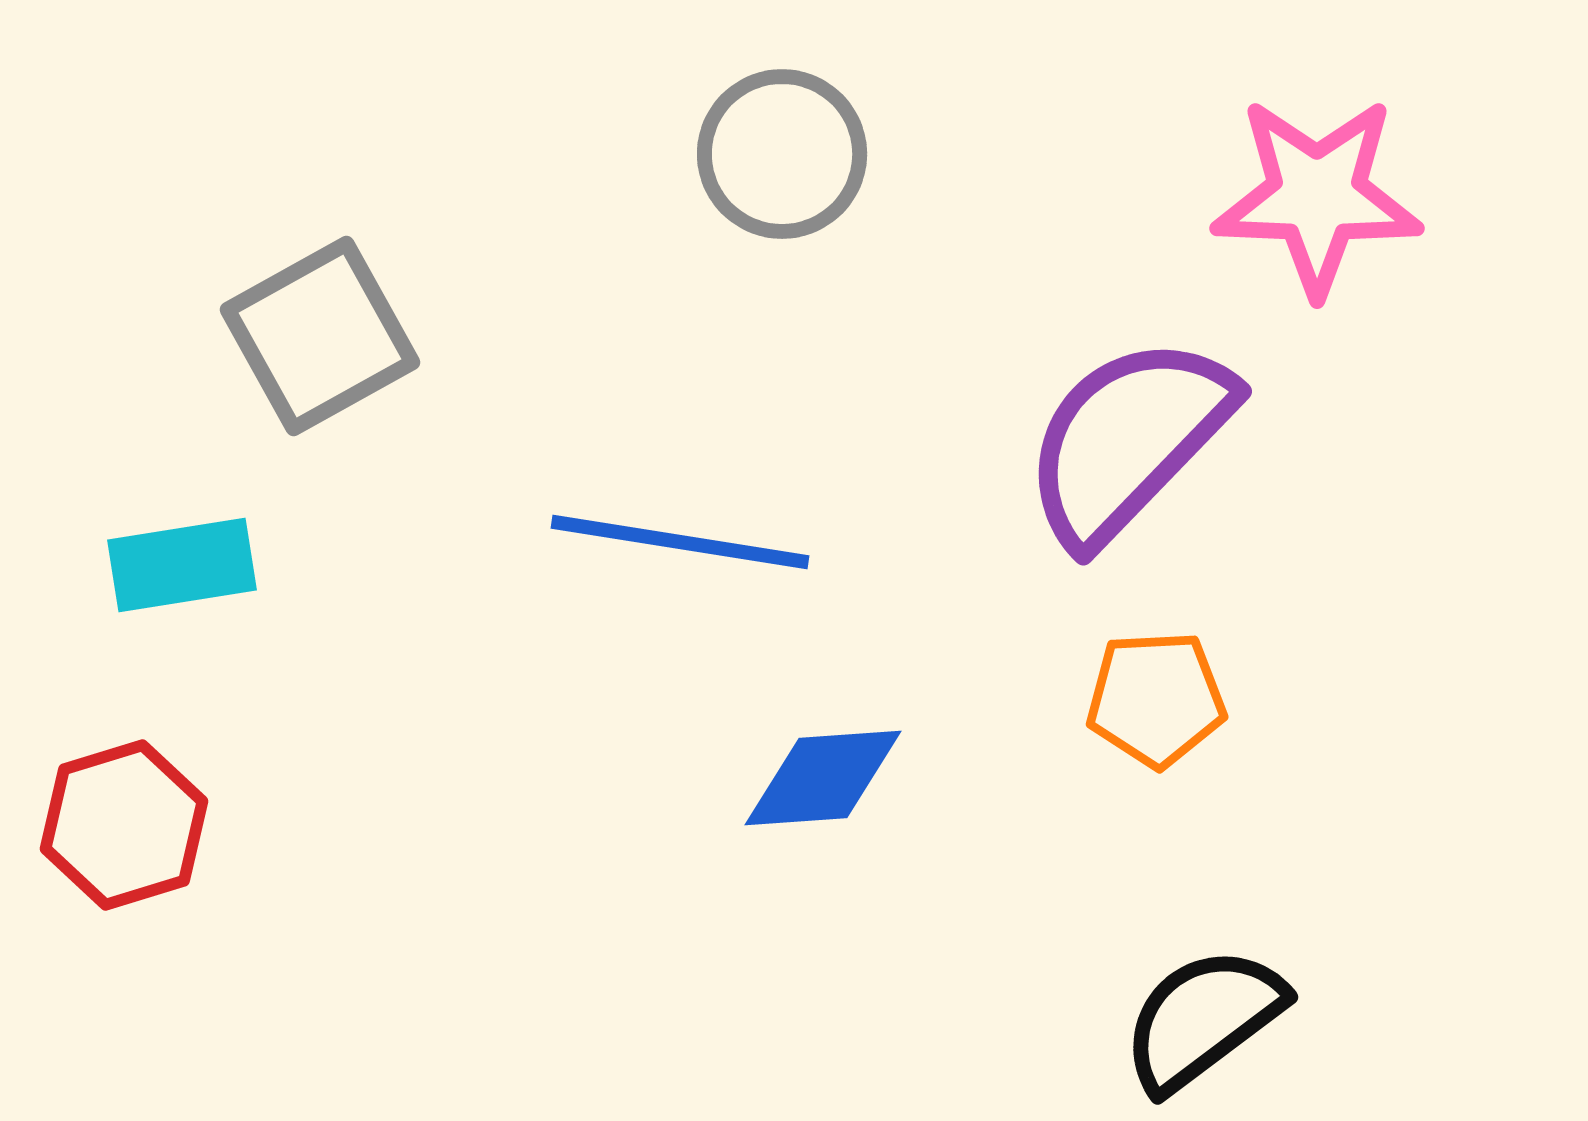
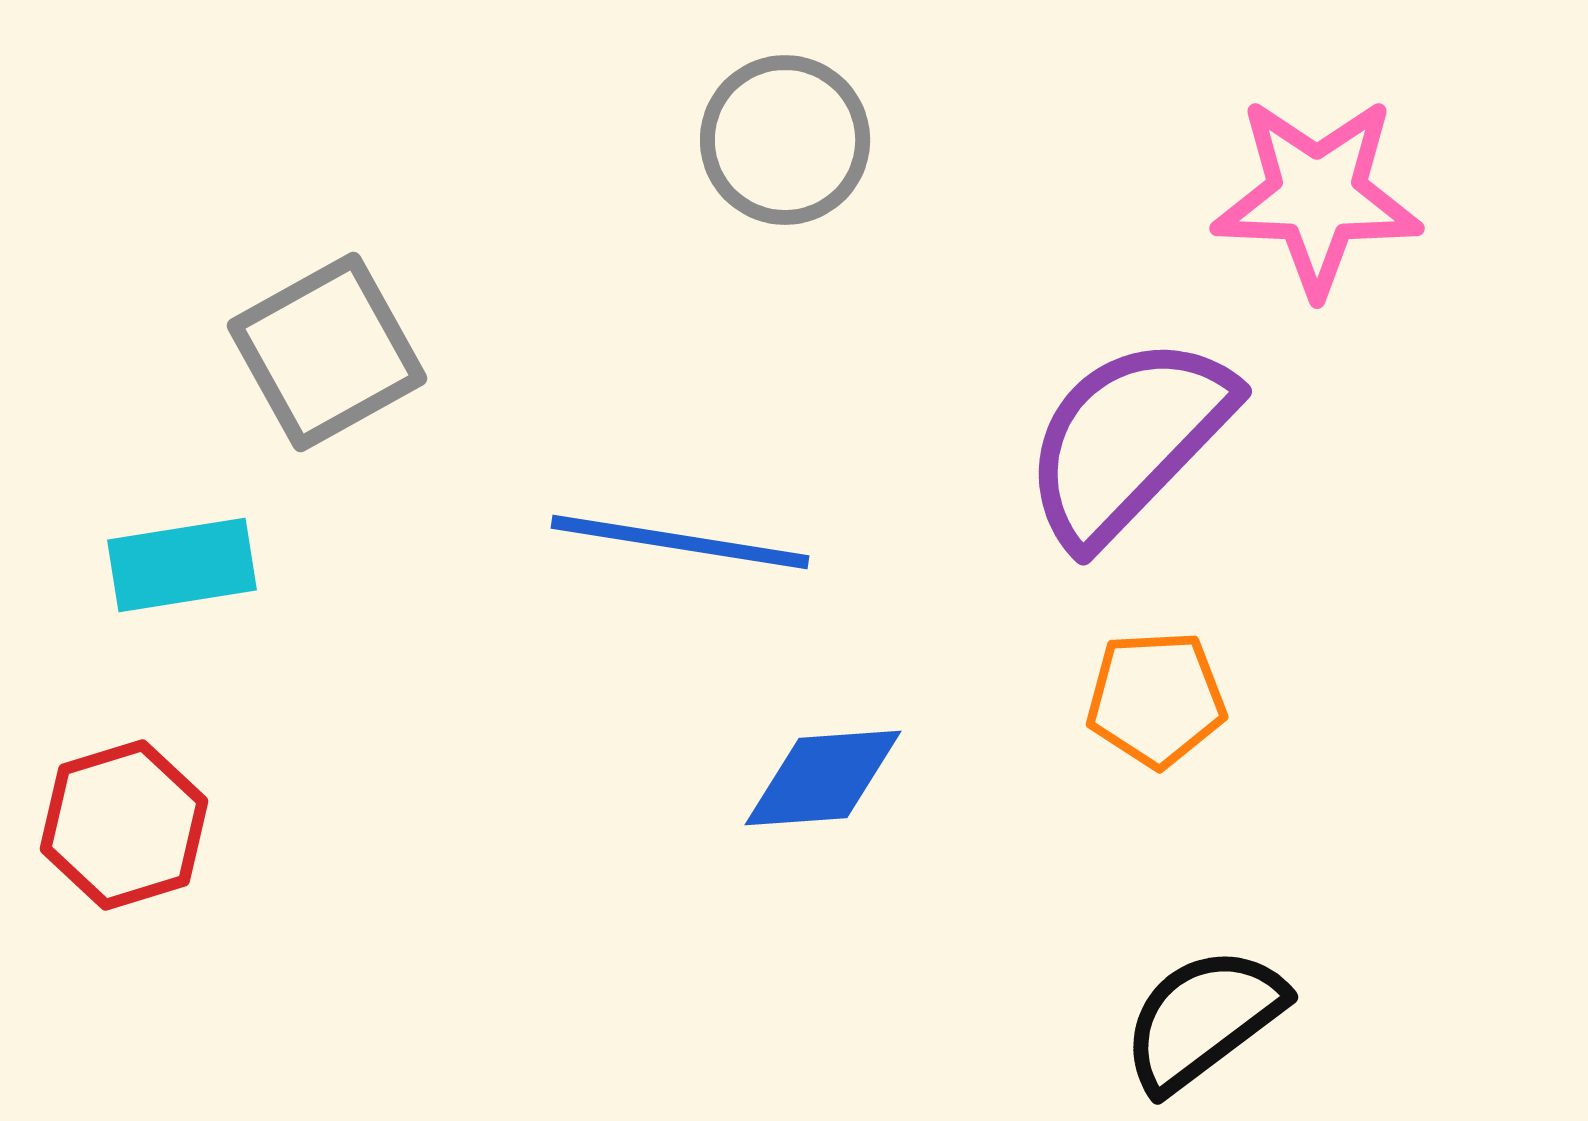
gray circle: moved 3 px right, 14 px up
gray square: moved 7 px right, 16 px down
